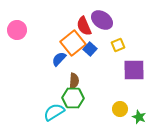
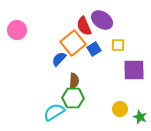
yellow square: rotated 24 degrees clockwise
blue square: moved 4 px right; rotated 16 degrees clockwise
green star: moved 1 px right
